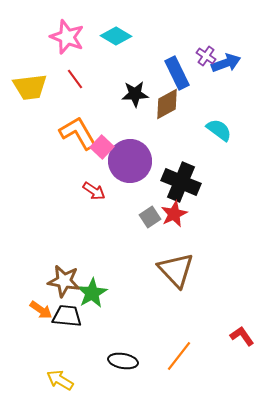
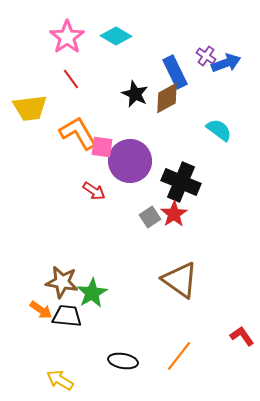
pink star: rotated 16 degrees clockwise
blue rectangle: moved 2 px left, 1 px up
red line: moved 4 px left
yellow trapezoid: moved 21 px down
black star: rotated 28 degrees clockwise
brown diamond: moved 6 px up
pink square: rotated 35 degrees counterclockwise
red star: rotated 8 degrees counterclockwise
brown triangle: moved 4 px right, 10 px down; rotated 12 degrees counterclockwise
brown star: moved 2 px left, 1 px down
